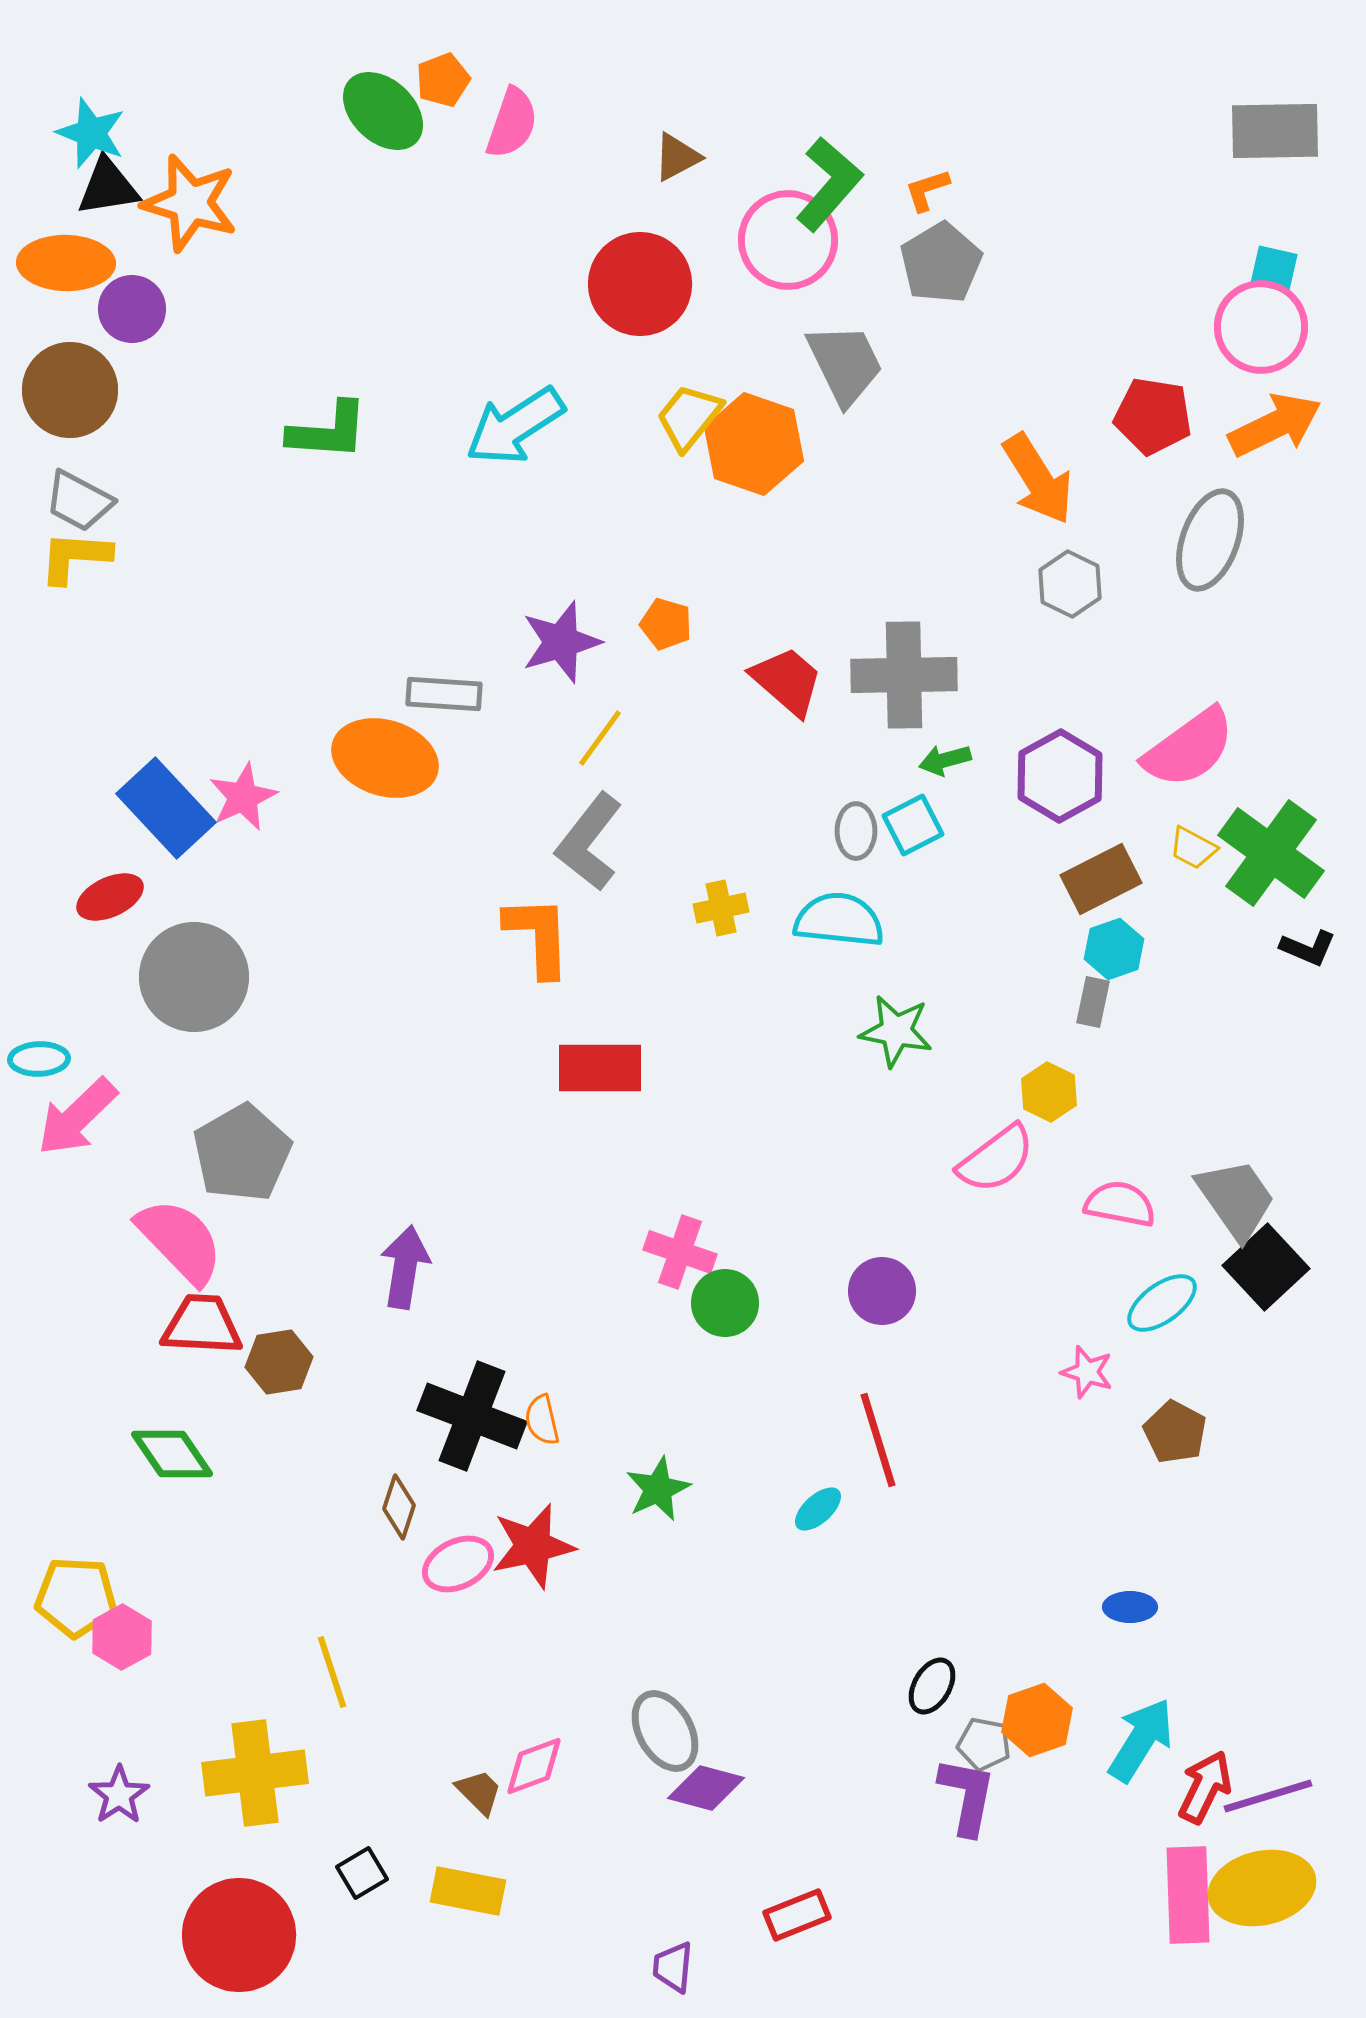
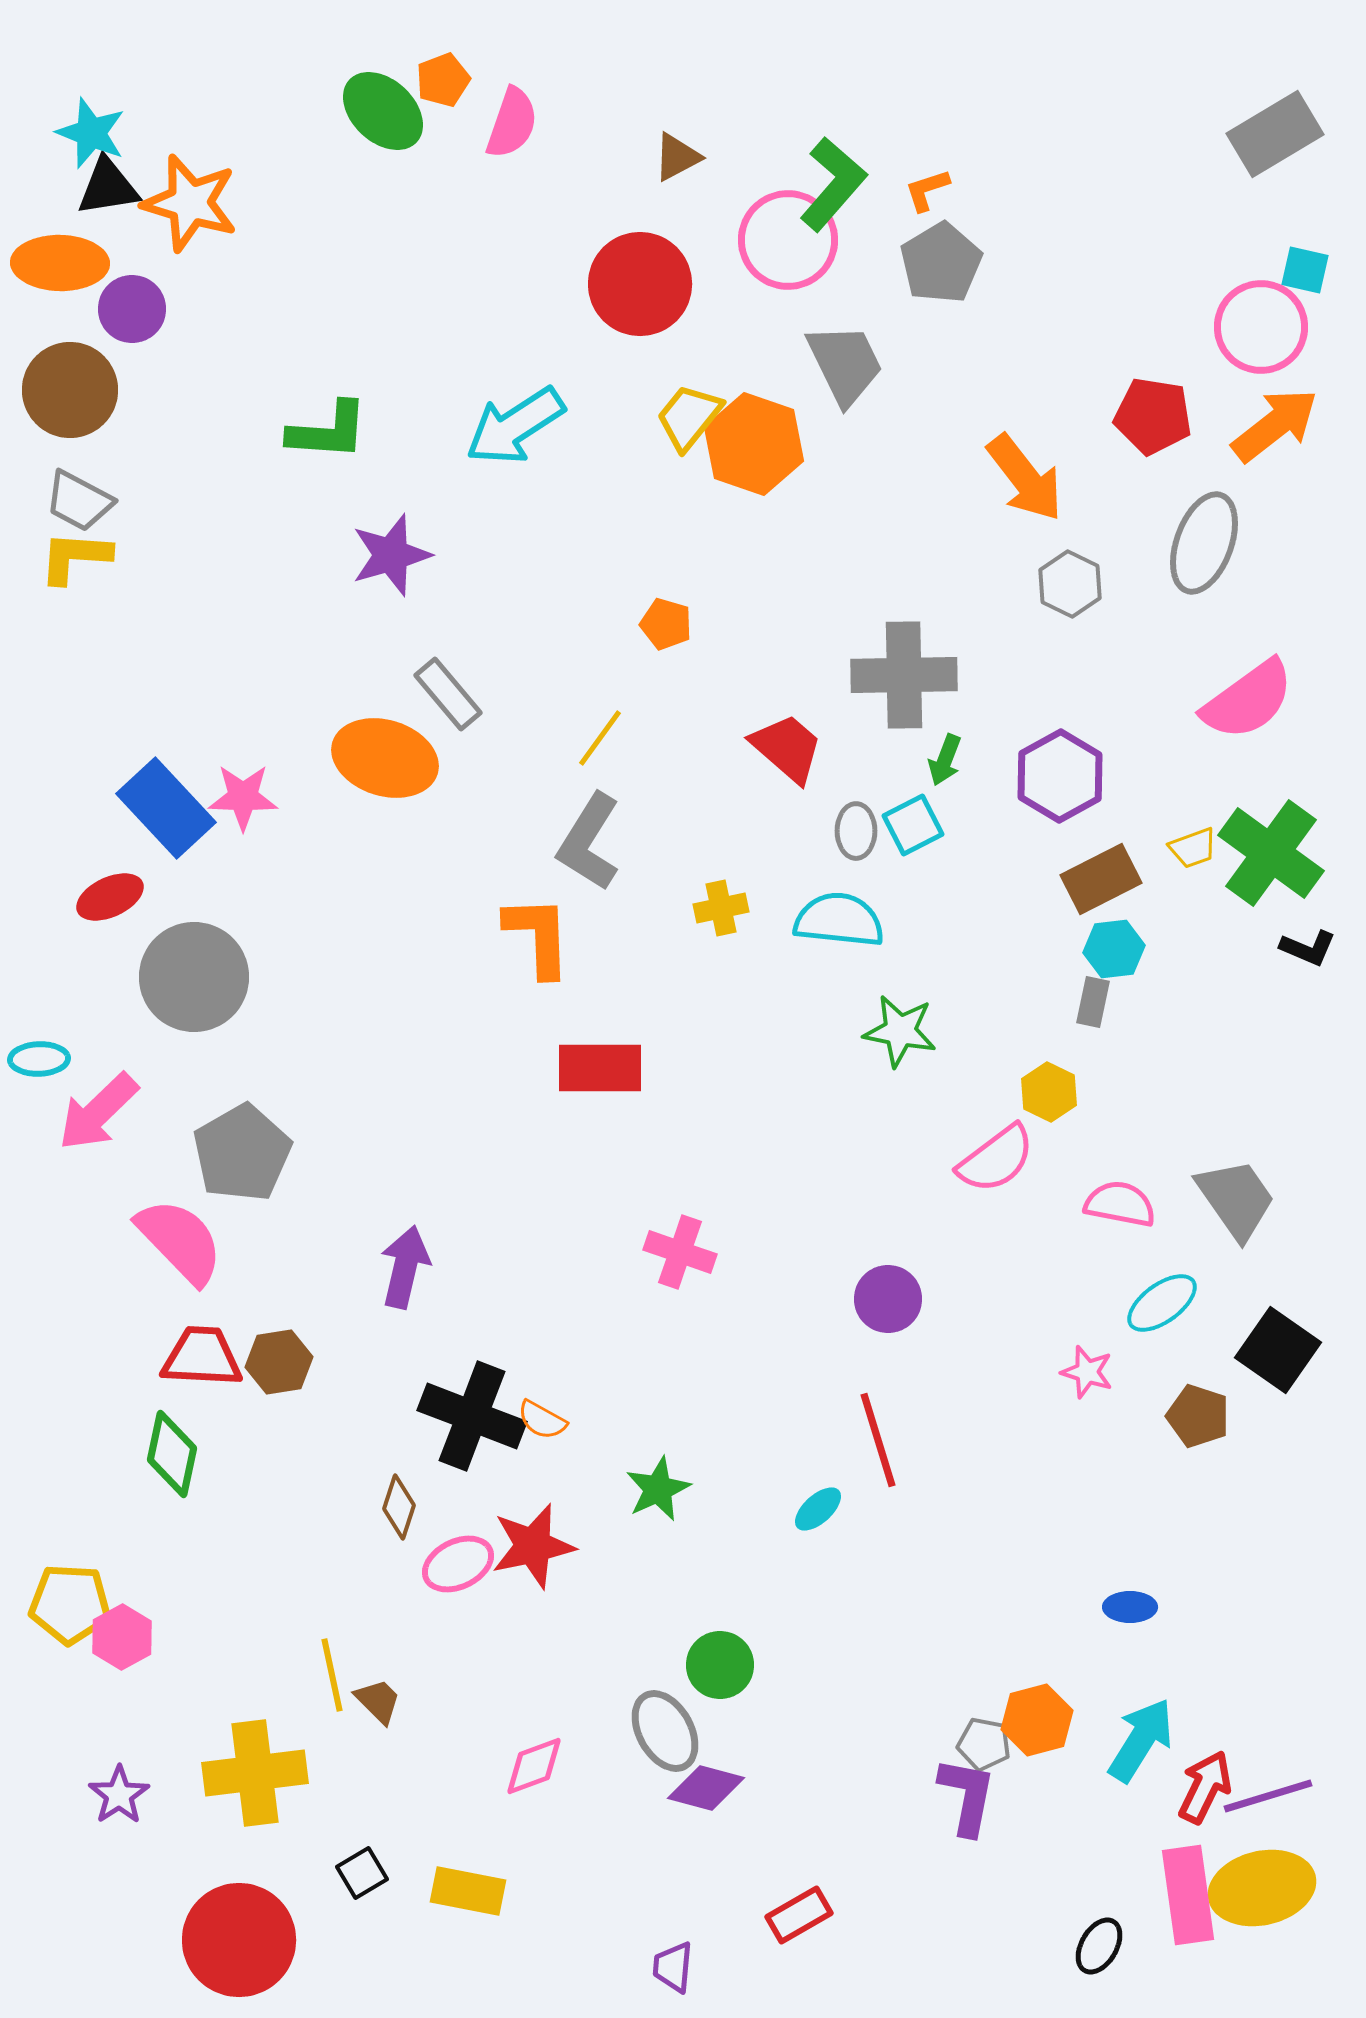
gray rectangle at (1275, 131): moved 3 px down; rotated 30 degrees counterclockwise
green L-shape at (829, 184): moved 4 px right
orange ellipse at (66, 263): moved 6 px left
cyan square at (1274, 269): moved 31 px right, 1 px down
orange arrow at (1275, 425): rotated 12 degrees counterclockwise
orange arrow at (1038, 479): moved 13 px left, 1 px up; rotated 6 degrees counterclockwise
gray ellipse at (1210, 540): moved 6 px left, 3 px down
purple star at (561, 642): moved 170 px left, 87 px up
red trapezoid at (787, 681): moved 67 px down
gray rectangle at (444, 694): moved 4 px right; rotated 46 degrees clockwise
pink semicircle at (1189, 748): moved 59 px right, 48 px up
green arrow at (945, 760): rotated 54 degrees counterclockwise
pink star at (243, 797): rotated 26 degrees clockwise
gray L-shape at (589, 842): rotated 6 degrees counterclockwise
yellow trapezoid at (1193, 848): rotated 48 degrees counterclockwise
cyan hexagon at (1114, 949): rotated 12 degrees clockwise
green star at (896, 1031): moved 4 px right
pink arrow at (77, 1117): moved 21 px right, 5 px up
purple arrow at (405, 1267): rotated 4 degrees clockwise
black square at (1266, 1267): moved 12 px right, 83 px down; rotated 12 degrees counterclockwise
purple circle at (882, 1291): moved 6 px right, 8 px down
green circle at (725, 1303): moved 5 px left, 362 px down
red trapezoid at (202, 1325): moved 32 px down
orange semicircle at (542, 1420): rotated 48 degrees counterclockwise
brown pentagon at (1175, 1432): moved 23 px right, 16 px up; rotated 10 degrees counterclockwise
green diamond at (172, 1454): rotated 46 degrees clockwise
yellow pentagon at (76, 1597): moved 6 px left, 7 px down
yellow line at (332, 1672): moved 3 px down; rotated 6 degrees clockwise
black ellipse at (932, 1686): moved 167 px right, 260 px down
orange hexagon at (1037, 1720): rotated 4 degrees clockwise
brown trapezoid at (479, 1792): moved 101 px left, 91 px up
pink rectangle at (1188, 1895): rotated 6 degrees counterclockwise
red rectangle at (797, 1915): moved 2 px right; rotated 8 degrees counterclockwise
red circle at (239, 1935): moved 5 px down
